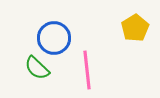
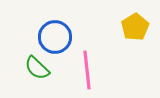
yellow pentagon: moved 1 px up
blue circle: moved 1 px right, 1 px up
